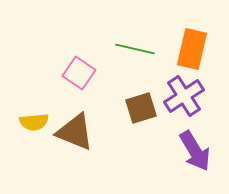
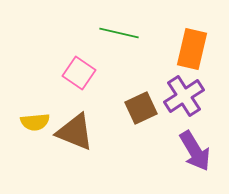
green line: moved 16 px left, 16 px up
brown square: rotated 8 degrees counterclockwise
yellow semicircle: moved 1 px right
